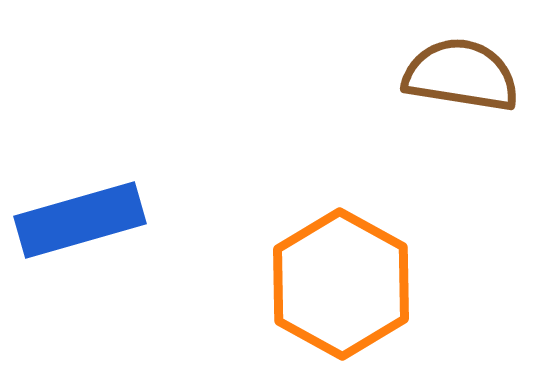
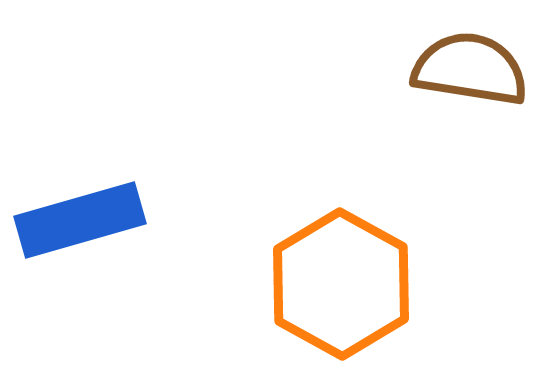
brown semicircle: moved 9 px right, 6 px up
